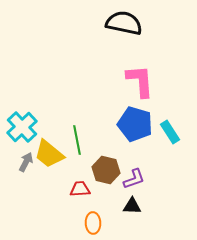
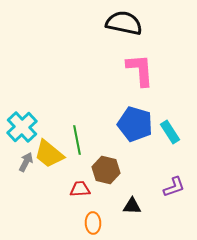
pink L-shape: moved 11 px up
purple L-shape: moved 40 px right, 8 px down
